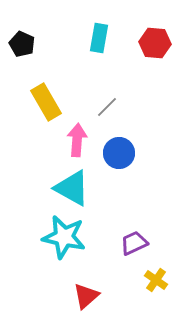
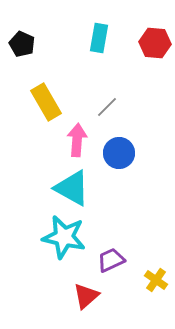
purple trapezoid: moved 23 px left, 17 px down
